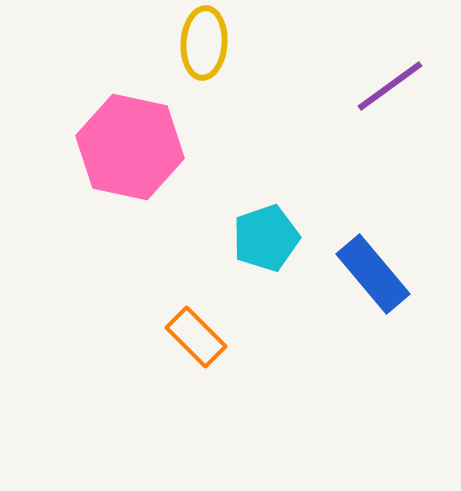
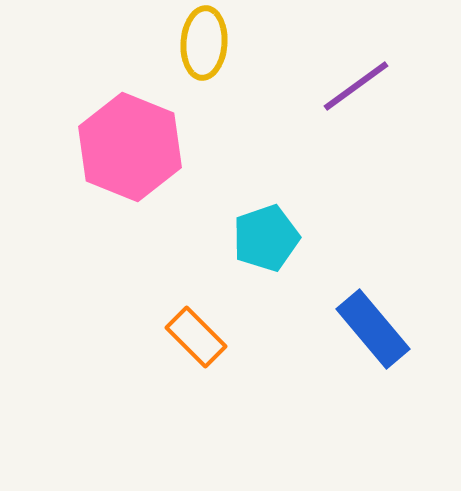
purple line: moved 34 px left
pink hexagon: rotated 10 degrees clockwise
blue rectangle: moved 55 px down
